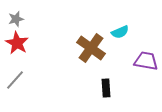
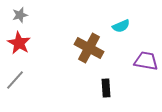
gray star: moved 4 px right, 4 px up
cyan semicircle: moved 1 px right, 6 px up
red star: moved 2 px right
brown cross: moved 2 px left; rotated 8 degrees counterclockwise
